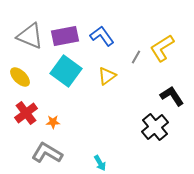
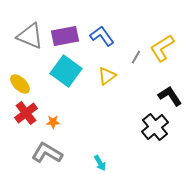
yellow ellipse: moved 7 px down
black L-shape: moved 2 px left
